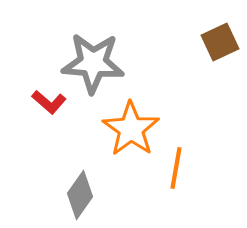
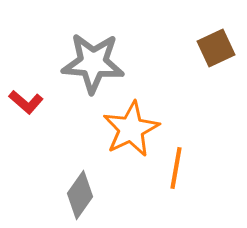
brown square: moved 4 px left, 6 px down
red L-shape: moved 23 px left
orange star: rotated 10 degrees clockwise
